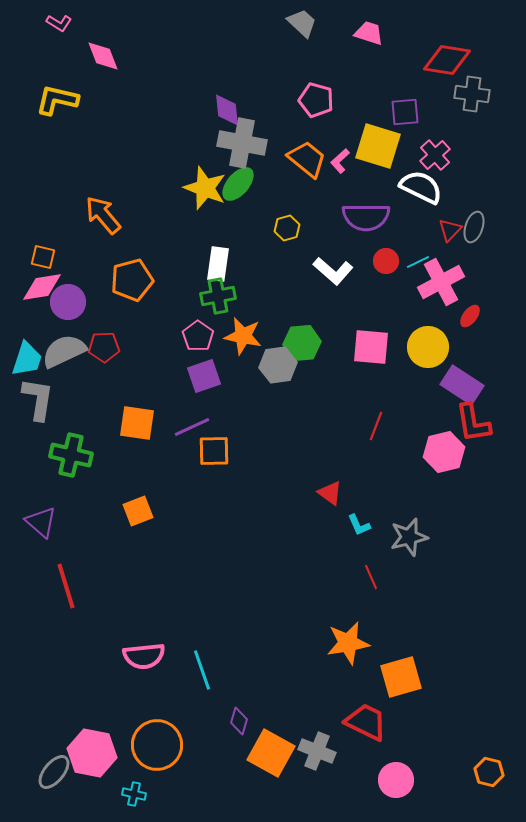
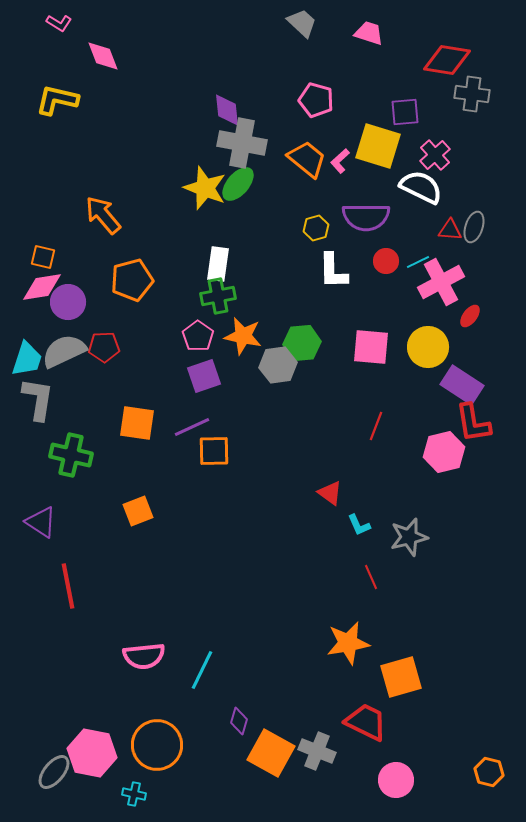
yellow hexagon at (287, 228): moved 29 px right
red triangle at (450, 230): rotated 50 degrees clockwise
white L-shape at (333, 271): rotated 48 degrees clockwise
purple triangle at (41, 522): rotated 8 degrees counterclockwise
red line at (66, 586): moved 2 px right; rotated 6 degrees clockwise
cyan line at (202, 670): rotated 45 degrees clockwise
